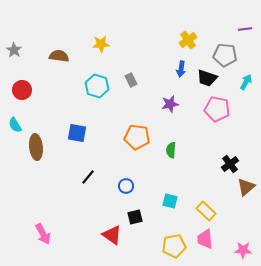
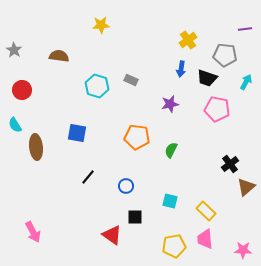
yellow star: moved 19 px up
gray rectangle: rotated 40 degrees counterclockwise
green semicircle: rotated 21 degrees clockwise
black square: rotated 14 degrees clockwise
pink arrow: moved 10 px left, 2 px up
